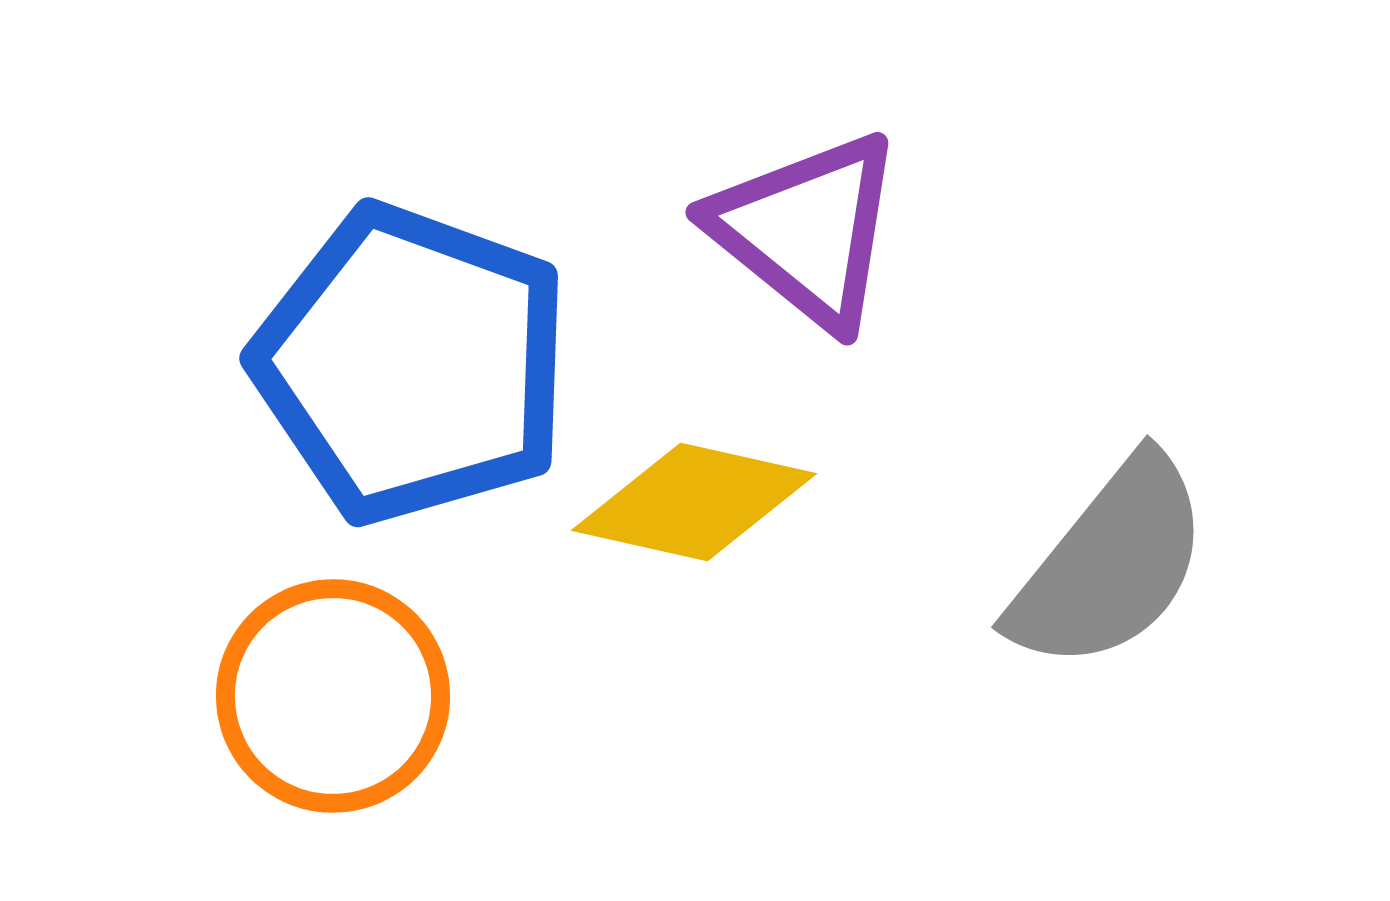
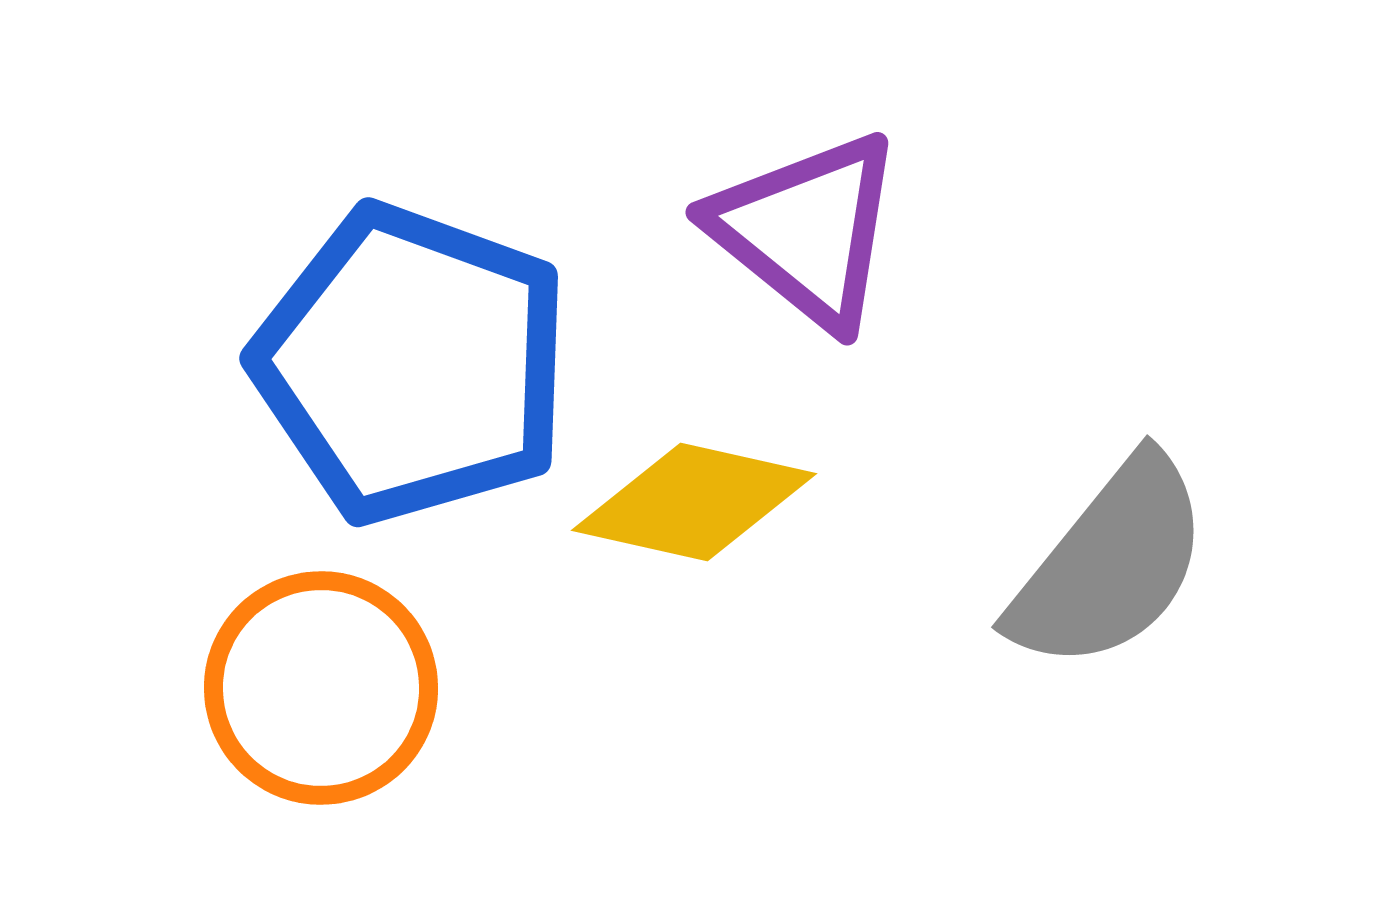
orange circle: moved 12 px left, 8 px up
